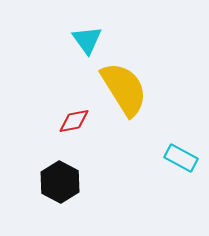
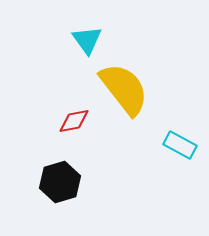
yellow semicircle: rotated 6 degrees counterclockwise
cyan rectangle: moved 1 px left, 13 px up
black hexagon: rotated 15 degrees clockwise
